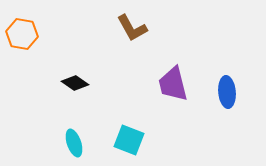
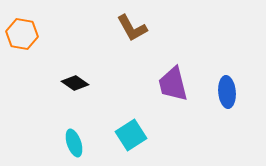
cyan square: moved 2 px right, 5 px up; rotated 36 degrees clockwise
